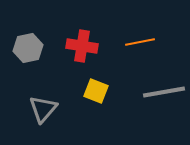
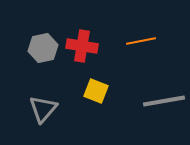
orange line: moved 1 px right, 1 px up
gray hexagon: moved 15 px right
gray line: moved 9 px down
